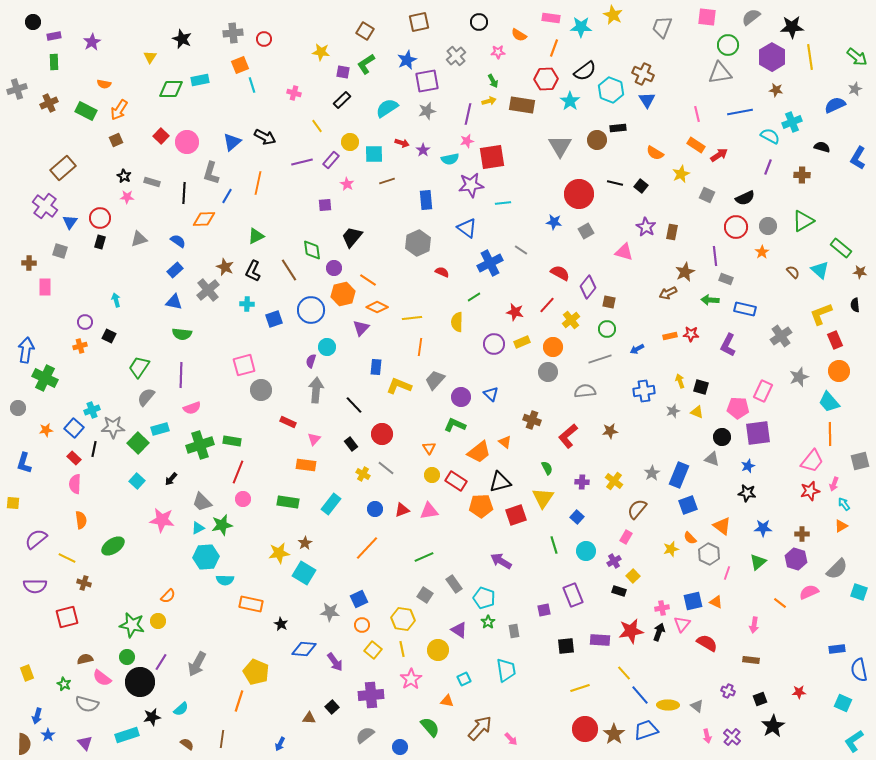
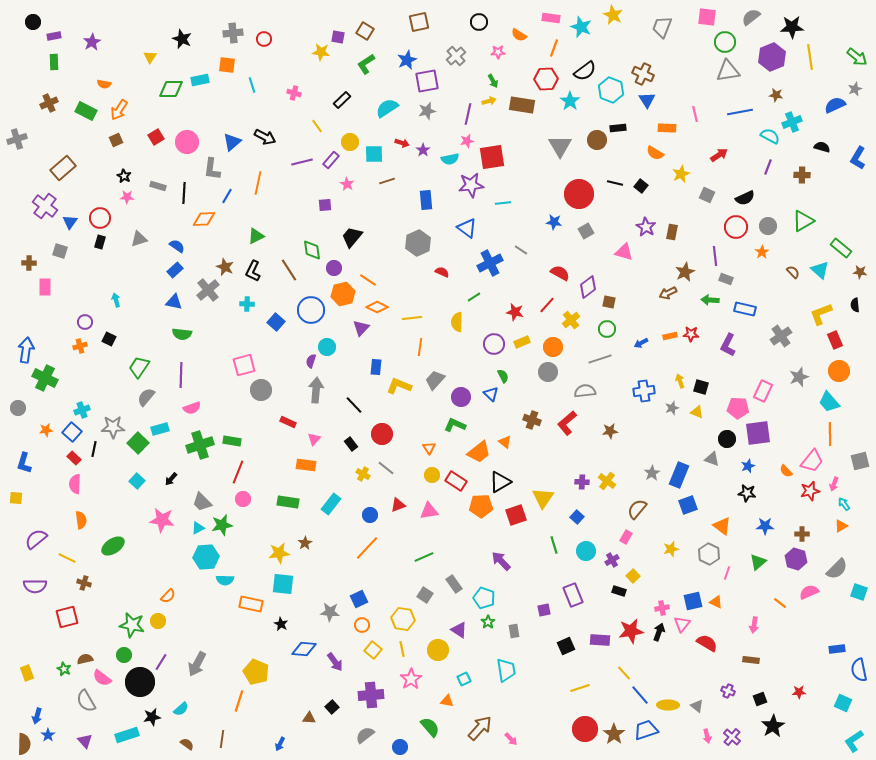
cyan star at (581, 27): rotated 20 degrees clockwise
green circle at (728, 45): moved 3 px left, 3 px up
purple hexagon at (772, 57): rotated 8 degrees clockwise
orange square at (240, 65): moved 13 px left; rotated 30 degrees clockwise
purple square at (343, 72): moved 5 px left, 35 px up
gray triangle at (720, 73): moved 8 px right, 2 px up
gray cross at (17, 89): moved 50 px down
brown star at (776, 90): moved 5 px down
pink line at (697, 114): moved 2 px left
red square at (161, 136): moved 5 px left, 1 px down; rotated 14 degrees clockwise
orange rectangle at (696, 145): moved 29 px left, 17 px up; rotated 30 degrees counterclockwise
gray L-shape at (211, 173): moved 1 px right, 4 px up; rotated 10 degrees counterclockwise
gray rectangle at (152, 182): moved 6 px right, 4 px down
blue semicircle at (178, 241): moved 1 px left, 5 px down
purple diamond at (588, 287): rotated 15 degrees clockwise
blue square at (274, 319): moved 2 px right, 3 px down; rotated 30 degrees counterclockwise
black square at (109, 336): moved 3 px down
blue arrow at (637, 349): moved 4 px right, 6 px up
cyan cross at (92, 410): moved 10 px left
gray star at (673, 411): moved 1 px left, 3 px up
blue square at (74, 428): moved 2 px left, 4 px down
red L-shape at (568, 436): moved 1 px left, 13 px up
black circle at (722, 437): moved 5 px right, 2 px down
green semicircle at (547, 468): moved 44 px left, 92 px up
yellow cross at (614, 481): moved 7 px left
black triangle at (500, 482): rotated 15 degrees counterclockwise
yellow square at (13, 503): moved 3 px right, 5 px up
blue circle at (375, 509): moved 5 px left, 6 px down
red triangle at (402, 510): moved 4 px left, 5 px up
blue star at (763, 528): moved 2 px right, 2 px up
orange semicircle at (690, 538): moved 96 px right, 67 px up
purple arrow at (501, 561): rotated 15 degrees clockwise
purple cross at (614, 561): moved 2 px left, 1 px up
cyan square at (304, 573): moved 21 px left, 11 px down; rotated 25 degrees counterclockwise
black square at (566, 646): rotated 18 degrees counterclockwise
green circle at (127, 657): moved 3 px left, 2 px up
green star at (64, 684): moved 15 px up
gray semicircle at (87, 704): moved 1 px left, 3 px up; rotated 45 degrees clockwise
purple triangle at (85, 743): moved 2 px up
